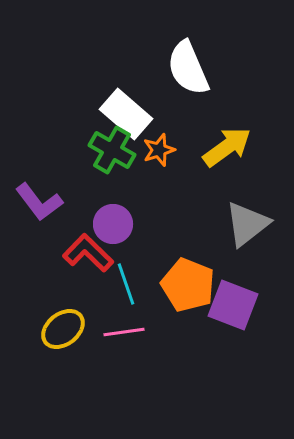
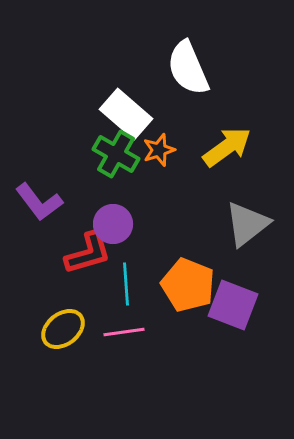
green cross: moved 4 px right, 4 px down
red L-shape: rotated 120 degrees clockwise
cyan line: rotated 15 degrees clockwise
